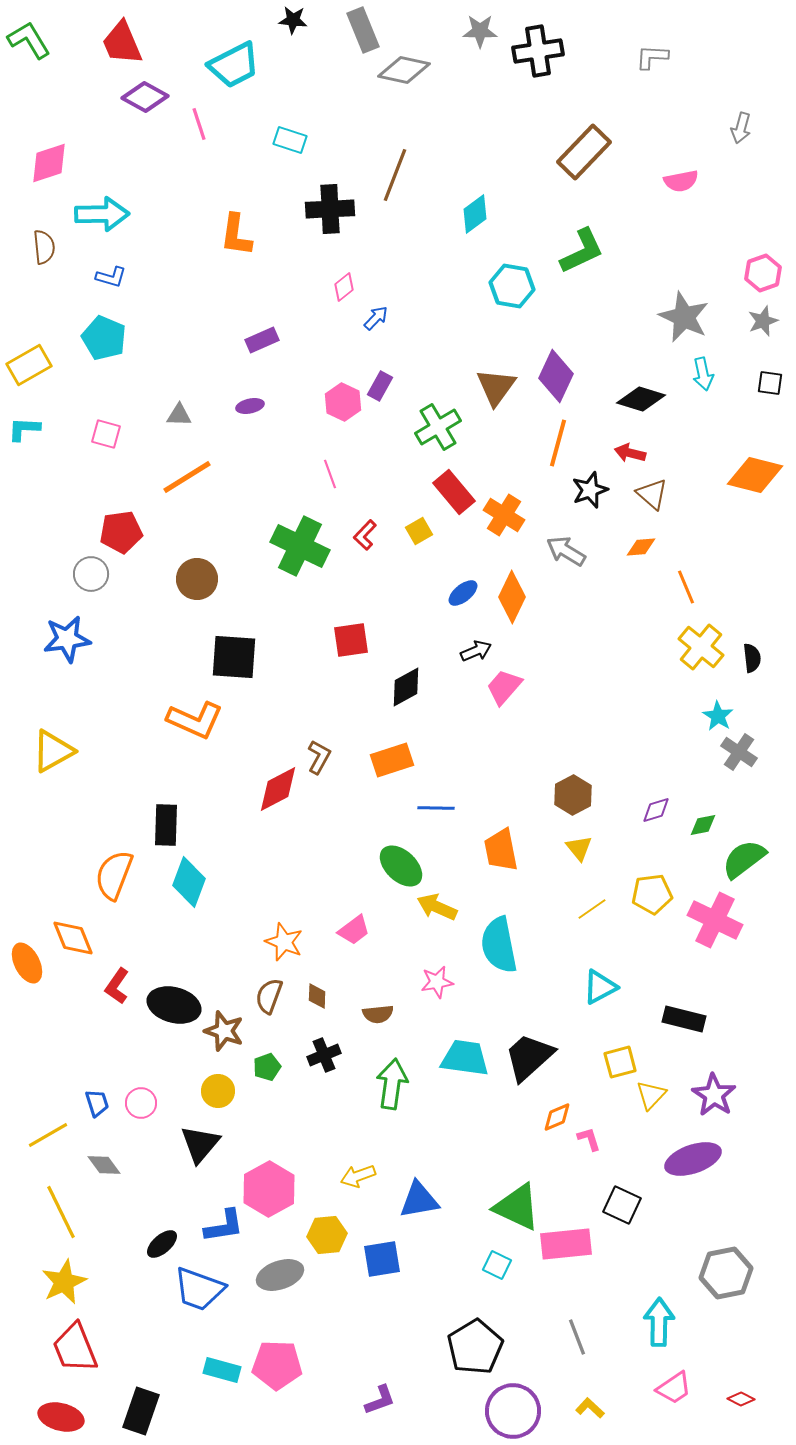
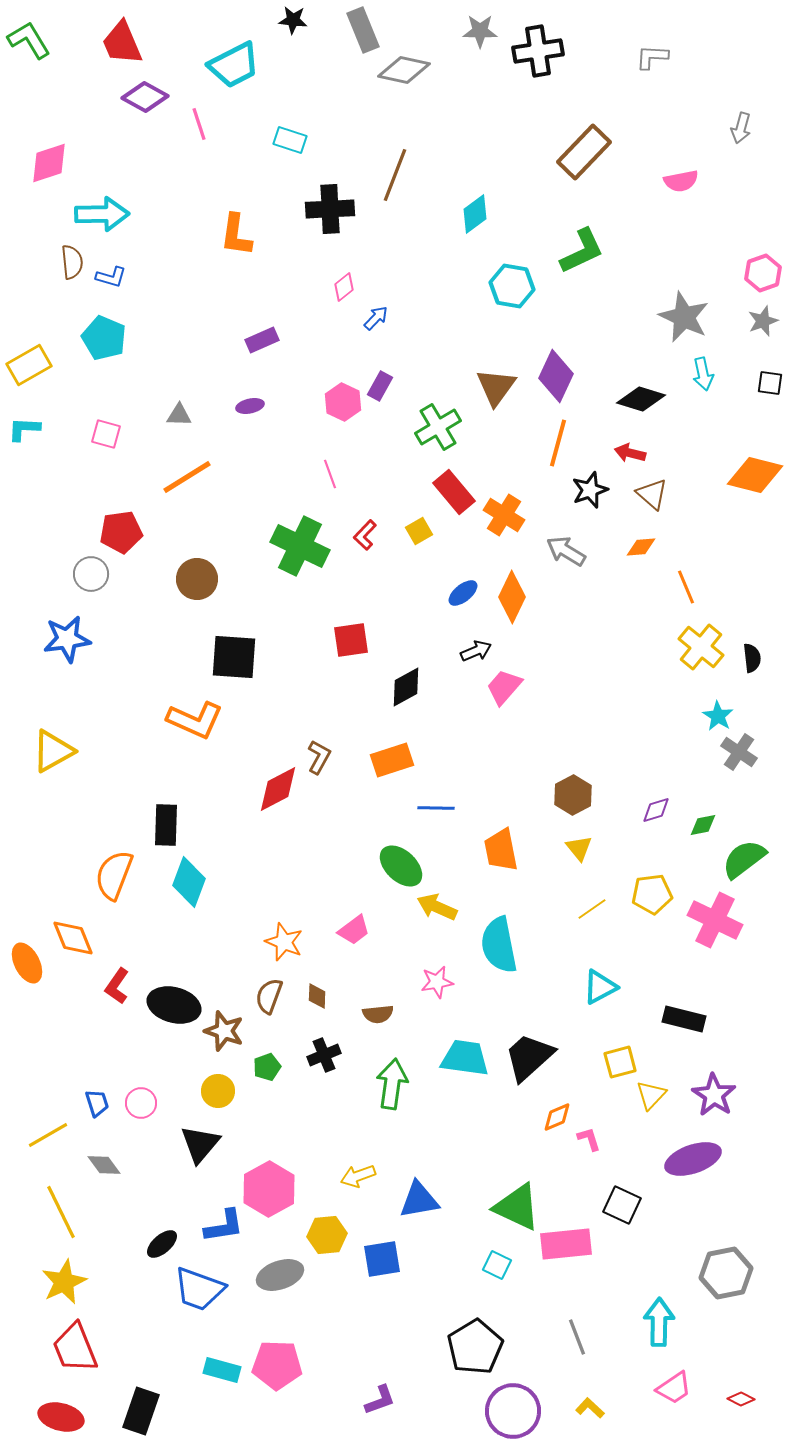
brown semicircle at (44, 247): moved 28 px right, 15 px down
